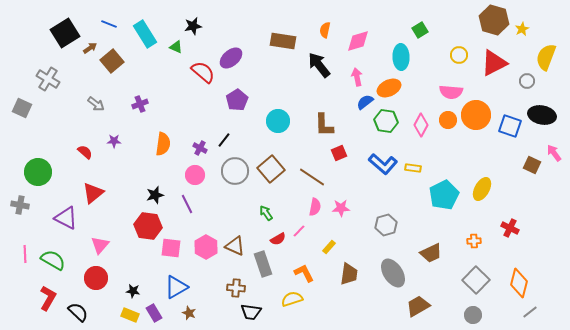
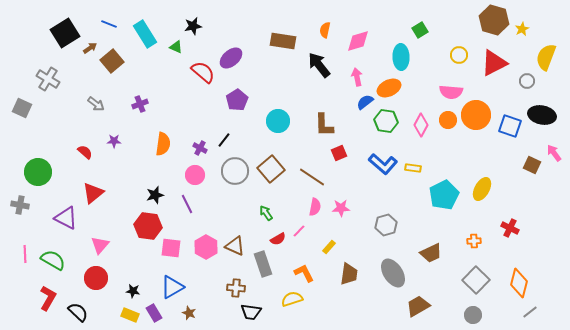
blue triangle at (176, 287): moved 4 px left
